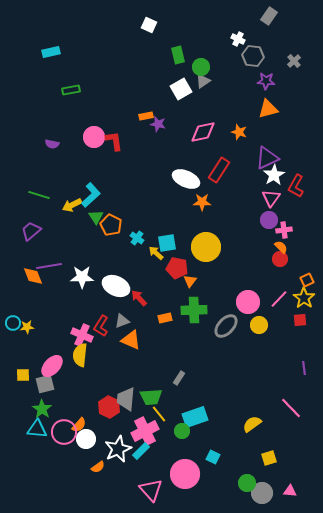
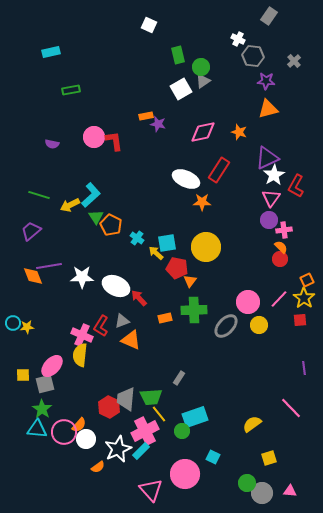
yellow arrow at (72, 205): moved 2 px left
